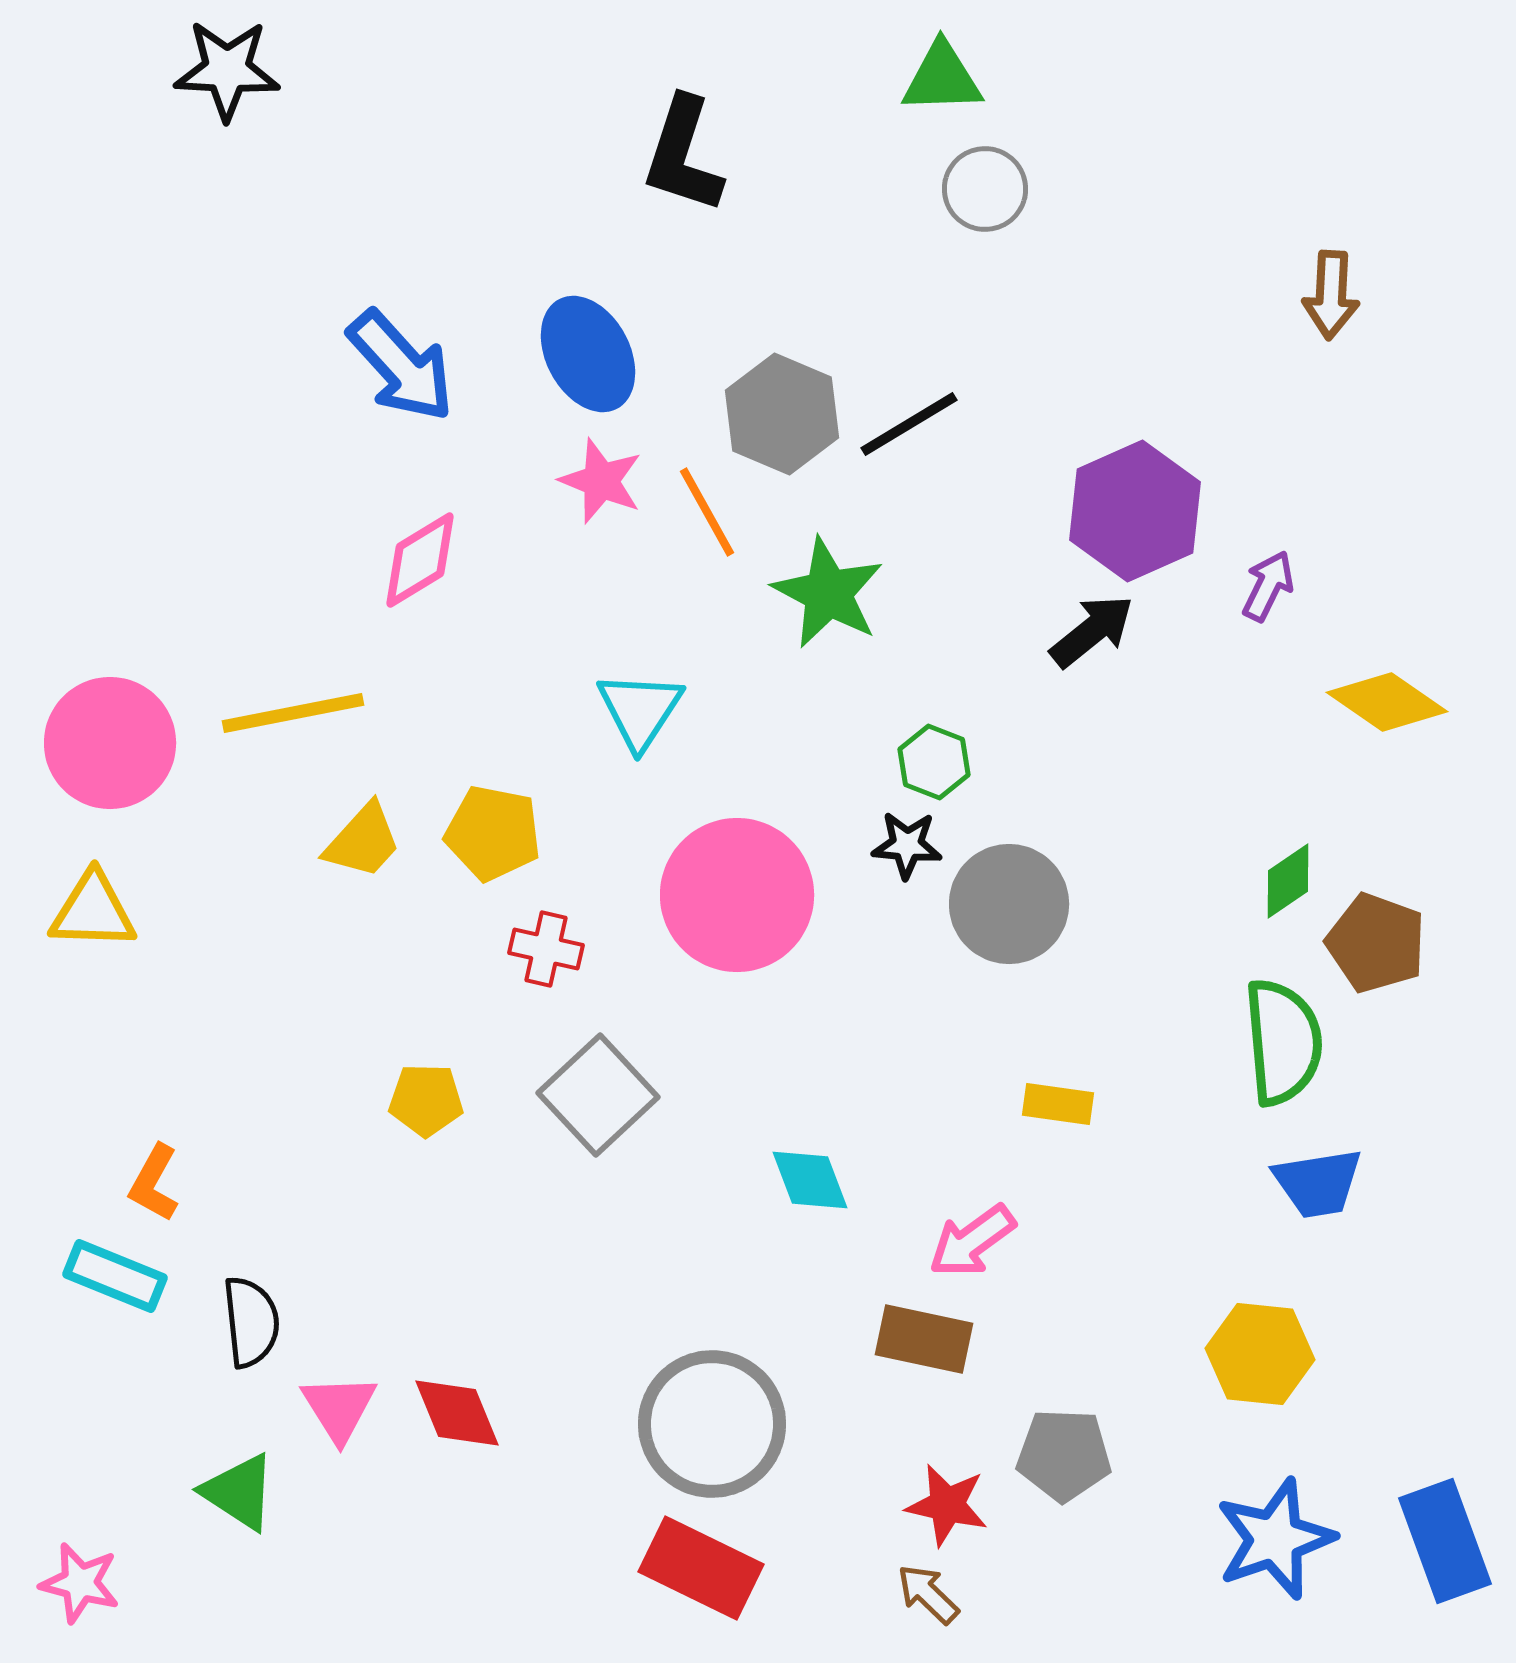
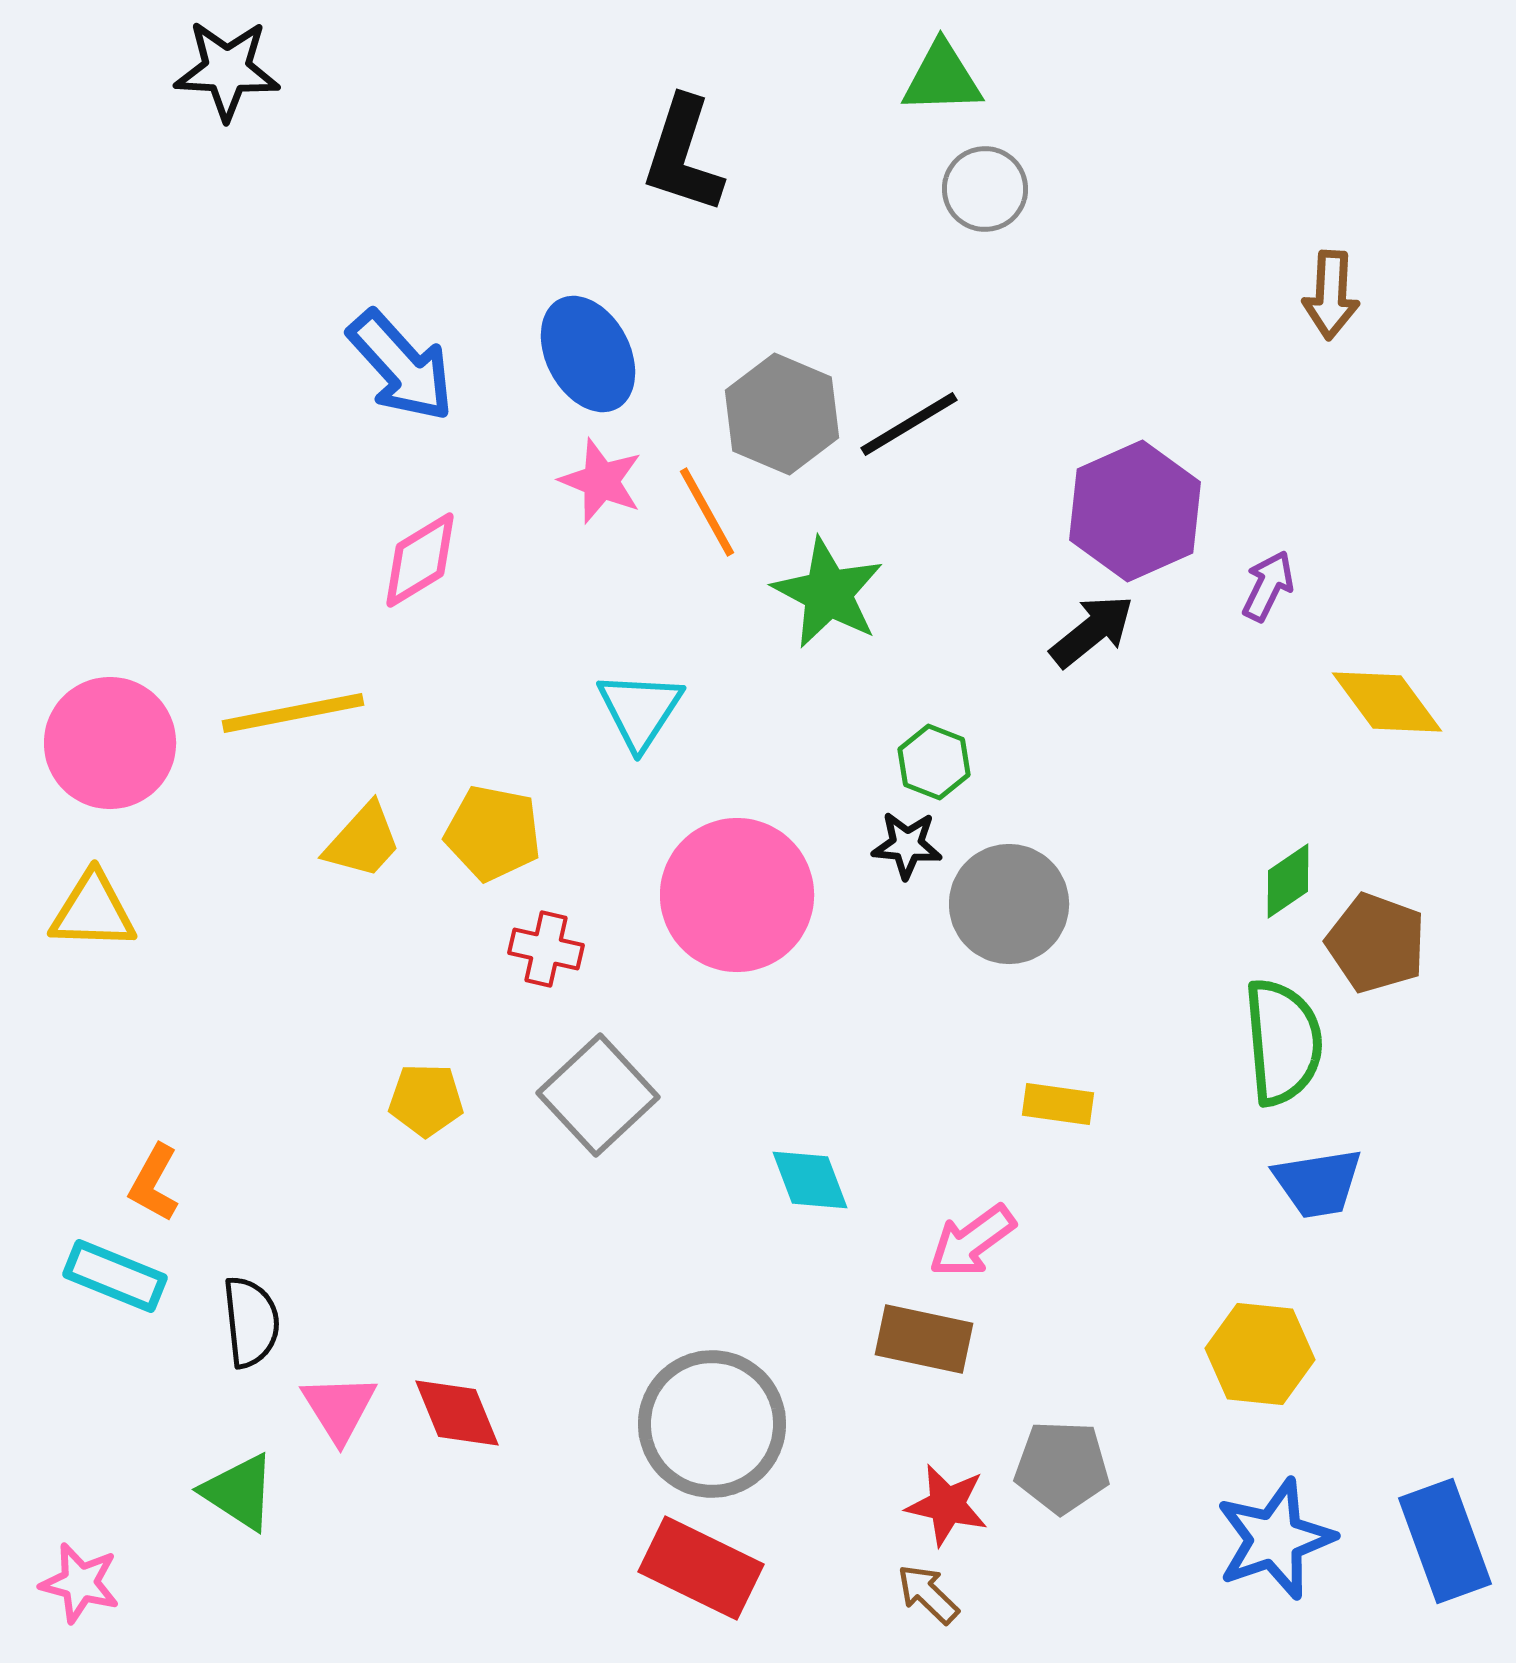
yellow diamond at (1387, 702): rotated 19 degrees clockwise
gray pentagon at (1064, 1455): moved 2 px left, 12 px down
